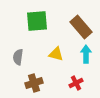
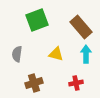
green square: moved 1 px up; rotated 15 degrees counterclockwise
gray semicircle: moved 1 px left, 3 px up
red cross: rotated 16 degrees clockwise
